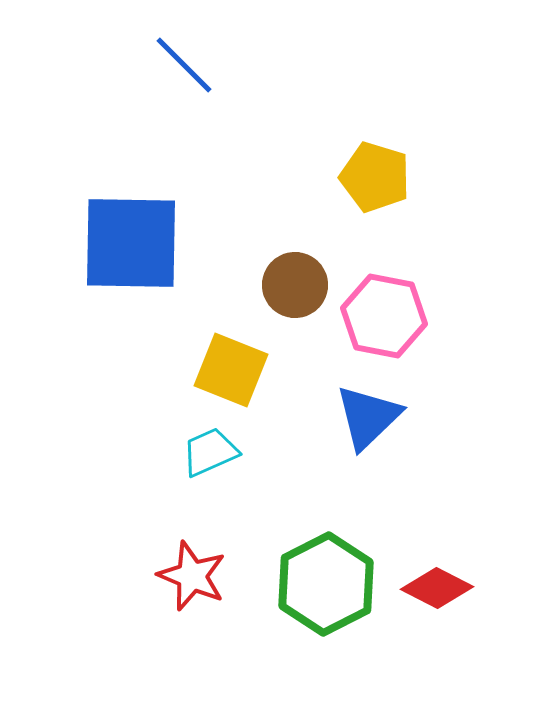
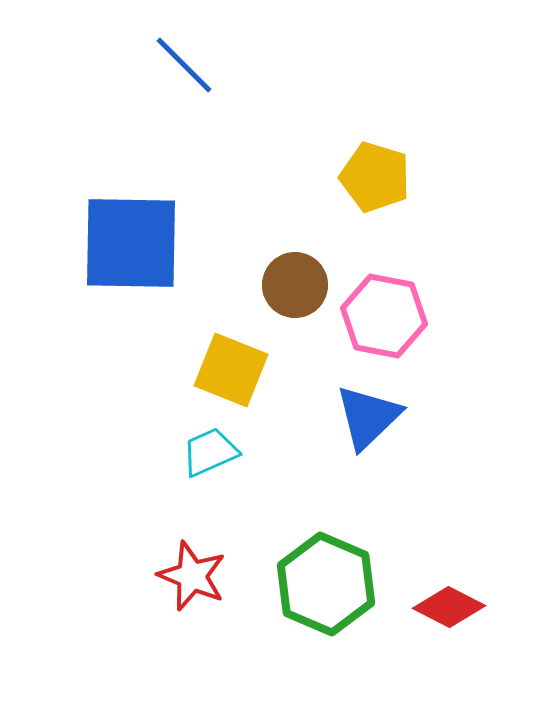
green hexagon: rotated 10 degrees counterclockwise
red diamond: moved 12 px right, 19 px down
